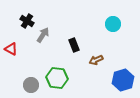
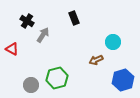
cyan circle: moved 18 px down
black rectangle: moved 27 px up
red triangle: moved 1 px right
green hexagon: rotated 20 degrees counterclockwise
